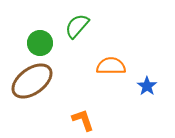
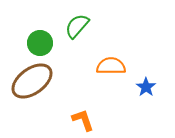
blue star: moved 1 px left, 1 px down
